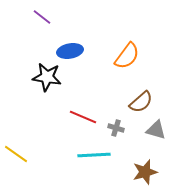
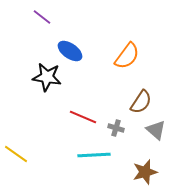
blue ellipse: rotated 45 degrees clockwise
brown semicircle: rotated 15 degrees counterclockwise
gray triangle: rotated 25 degrees clockwise
